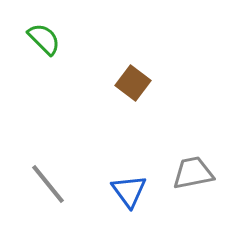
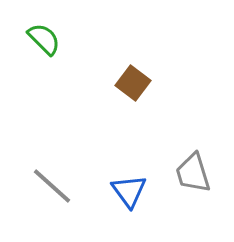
gray trapezoid: rotated 96 degrees counterclockwise
gray line: moved 4 px right, 2 px down; rotated 9 degrees counterclockwise
